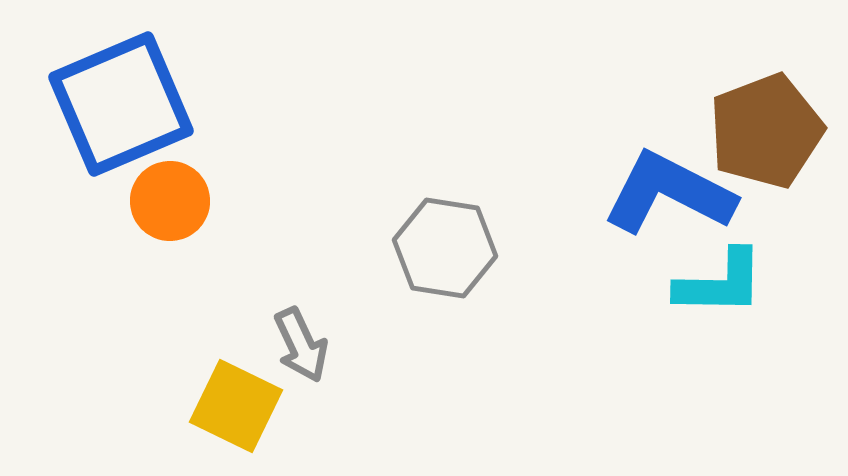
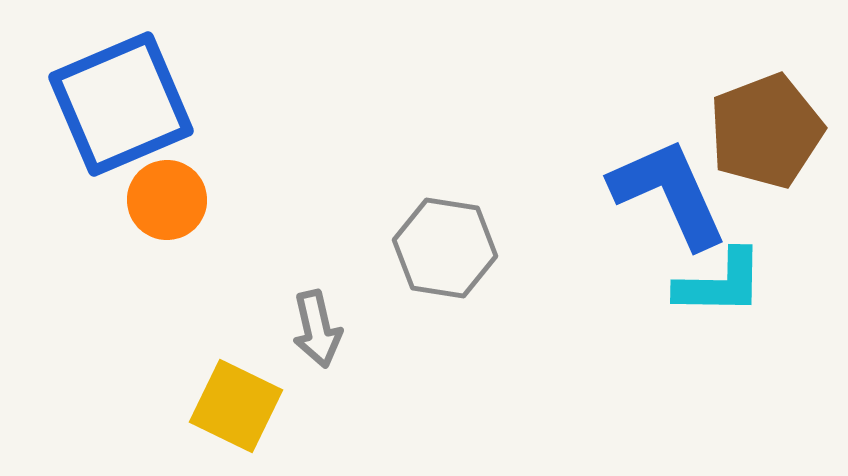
blue L-shape: rotated 39 degrees clockwise
orange circle: moved 3 px left, 1 px up
gray arrow: moved 16 px right, 16 px up; rotated 12 degrees clockwise
